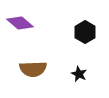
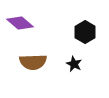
brown semicircle: moved 7 px up
black star: moved 5 px left, 10 px up
